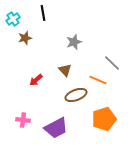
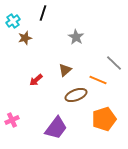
black line: rotated 28 degrees clockwise
cyan cross: moved 2 px down
gray star: moved 2 px right, 5 px up; rotated 21 degrees counterclockwise
gray line: moved 2 px right
brown triangle: rotated 32 degrees clockwise
pink cross: moved 11 px left; rotated 32 degrees counterclockwise
purple trapezoid: rotated 25 degrees counterclockwise
